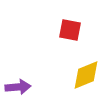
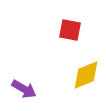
purple arrow: moved 6 px right, 2 px down; rotated 35 degrees clockwise
